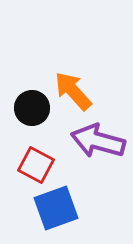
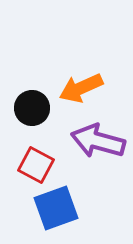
orange arrow: moved 8 px right, 3 px up; rotated 72 degrees counterclockwise
